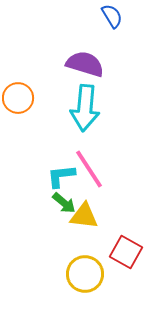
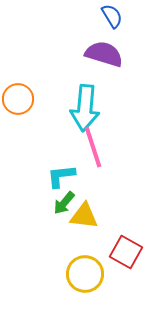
purple semicircle: moved 19 px right, 10 px up
orange circle: moved 1 px down
pink line: moved 4 px right, 22 px up; rotated 15 degrees clockwise
green arrow: rotated 90 degrees clockwise
